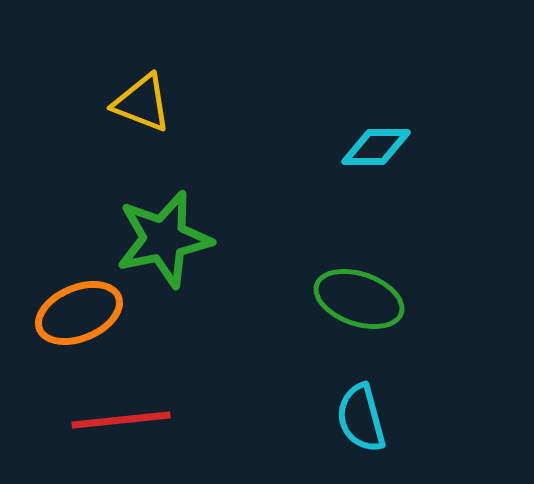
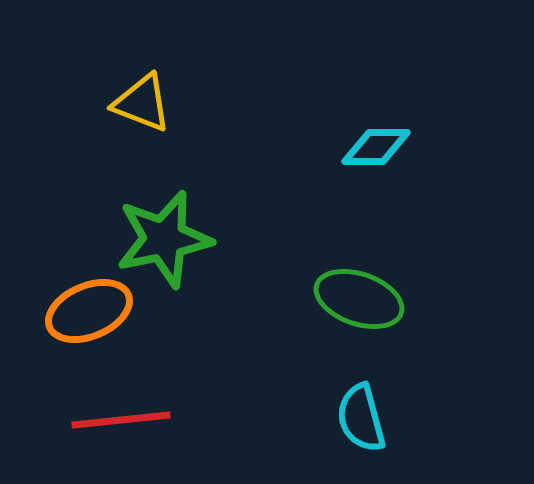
orange ellipse: moved 10 px right, 2 px up
